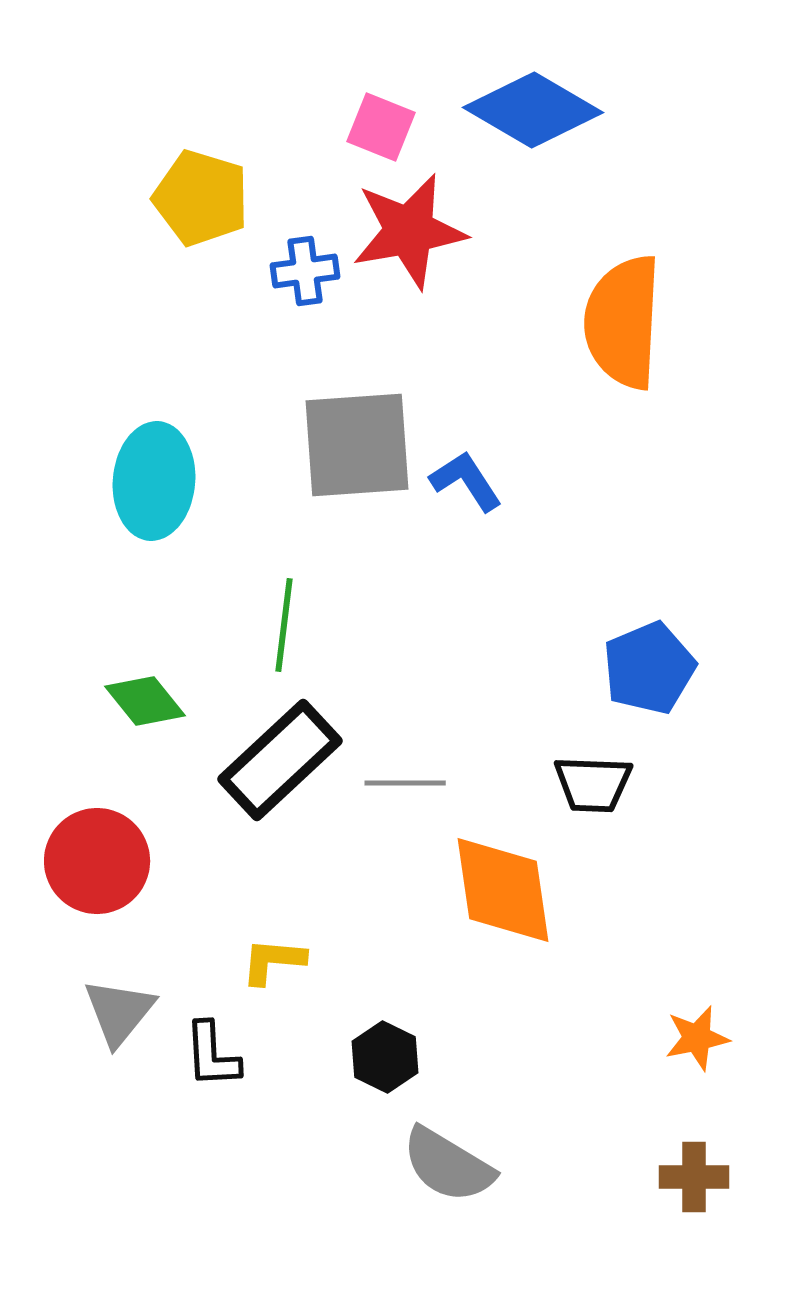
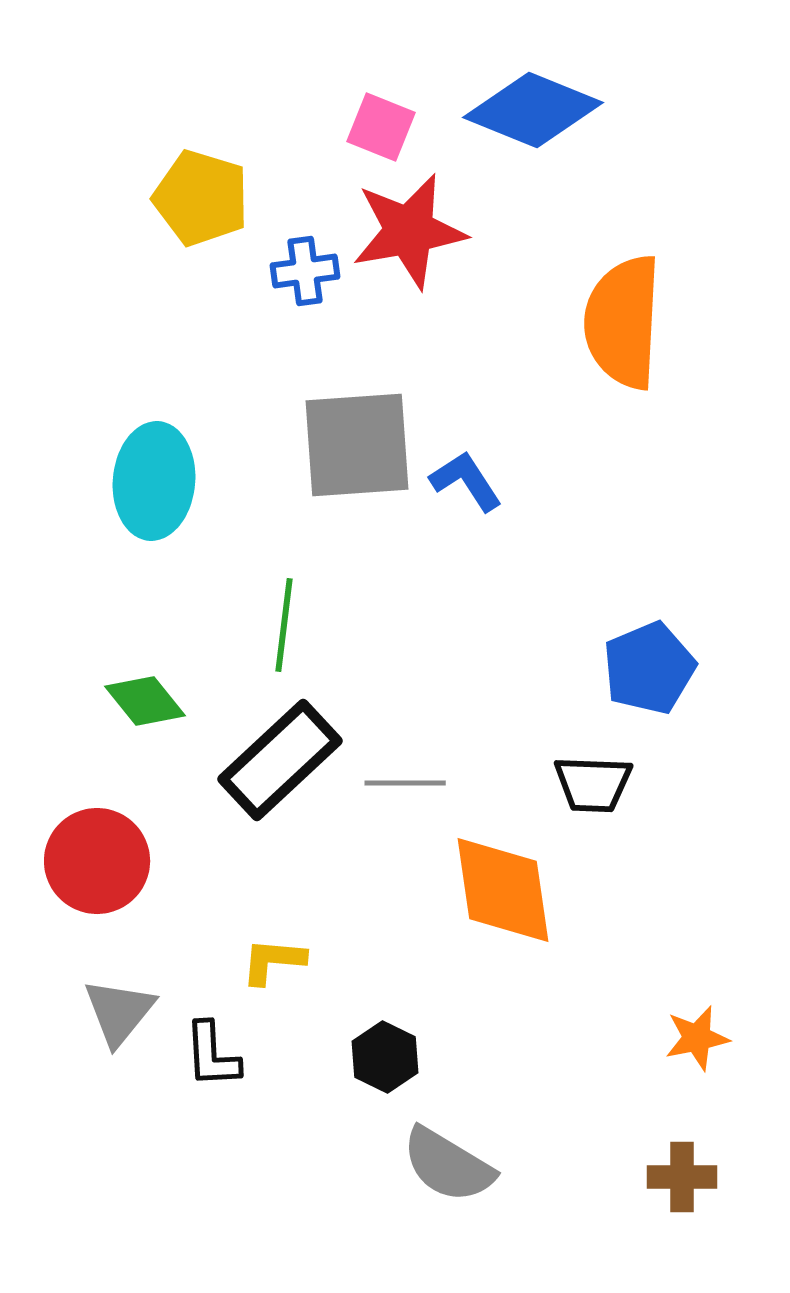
blue diamond: rotated 8 degrees counterclockwise
brown cross: moved 12 px left
